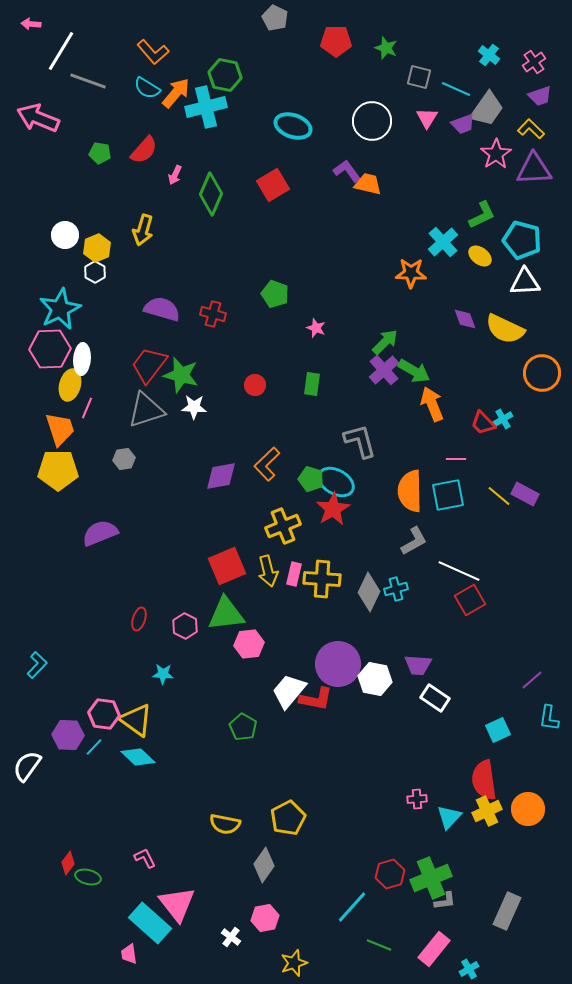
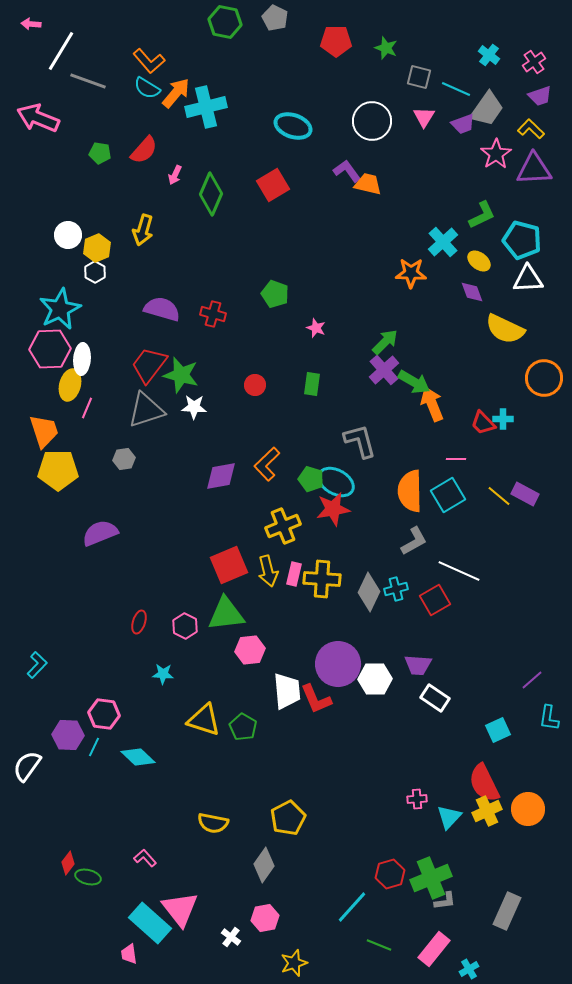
orange L-shape at (153, 52): moved 4 px left, 9 px down
green hexagon at (225, 75): moved 53 px up
pink triangle at (427, 118): moved 3 px left, 1 px up
white circle at (65, 235): moved 3 px right
yellow ellipse at (480, 256): moved 1 px left, 5 px down
white triangle at (525, 282): moved 3 px right, 3 px up
purple diamond at (465, 319): moved 7 px right, 27 px up
green arrow at (414, 371): moved 11 px down
orange circle at (542, 373): moved 2 px right, 5 px down
cyan cross at (503, 419): rotated 30 degrees clockwise
orange trapezoid at (60, 429): moved 16 px left, 2 px down
cyan square at (448, 495): rotated 20 degrees counterclockwise
red star at (333, 509): rotated 20 degrees clockwise
red square at (227, 566): moved 2 px right, 1 px up
red square at (470, 600): moved 35 px left
red ellipse at (139, 619): moved 3 px down
pink hexagon at (249, 644): moved 1 px right, 6 px down
white hexagon at (375, 679): rotated 12 degrees counterclockwise
white trapezoid at (289, 691): moved 2 px left; rotated 135 degrees clockwise
red L-shape at (316, 699): rotated 56 degrees clockwise
yellow triangle at (136, 720): moved 68 px right; rotated 18 degrees counterclockwise
cyan line at (94, 747): rotated 18 degrees counterclockwise
red semicircle at (484, 780): moved 3 px down; rotated 18 degrees counterclockwise
yellow semicircle at (225, 824): moved 12 px left, 1 px up
pink L-shape at (145, 858): rotated 15 degrees counterclockwise
pink triangle at (177, 904): moved 3 px right, 5 px down
